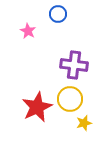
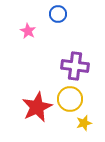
purple cross: moved 1 px right, 1 px down
